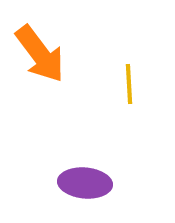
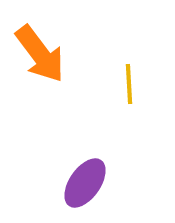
purple ellipse: rotated 60 degrees counterclockwise
